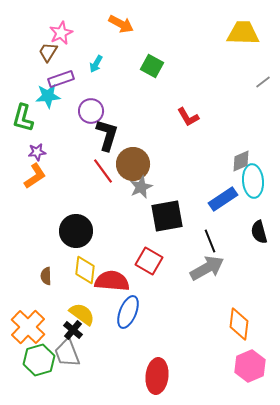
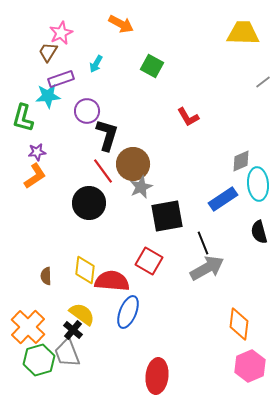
purple circle: moved 4 px left
cyan ellipse: moved 5 px right, 3 px down
black circle: moved 13 px right, 28 px up
black line: moved 7 px left, 2 px down
